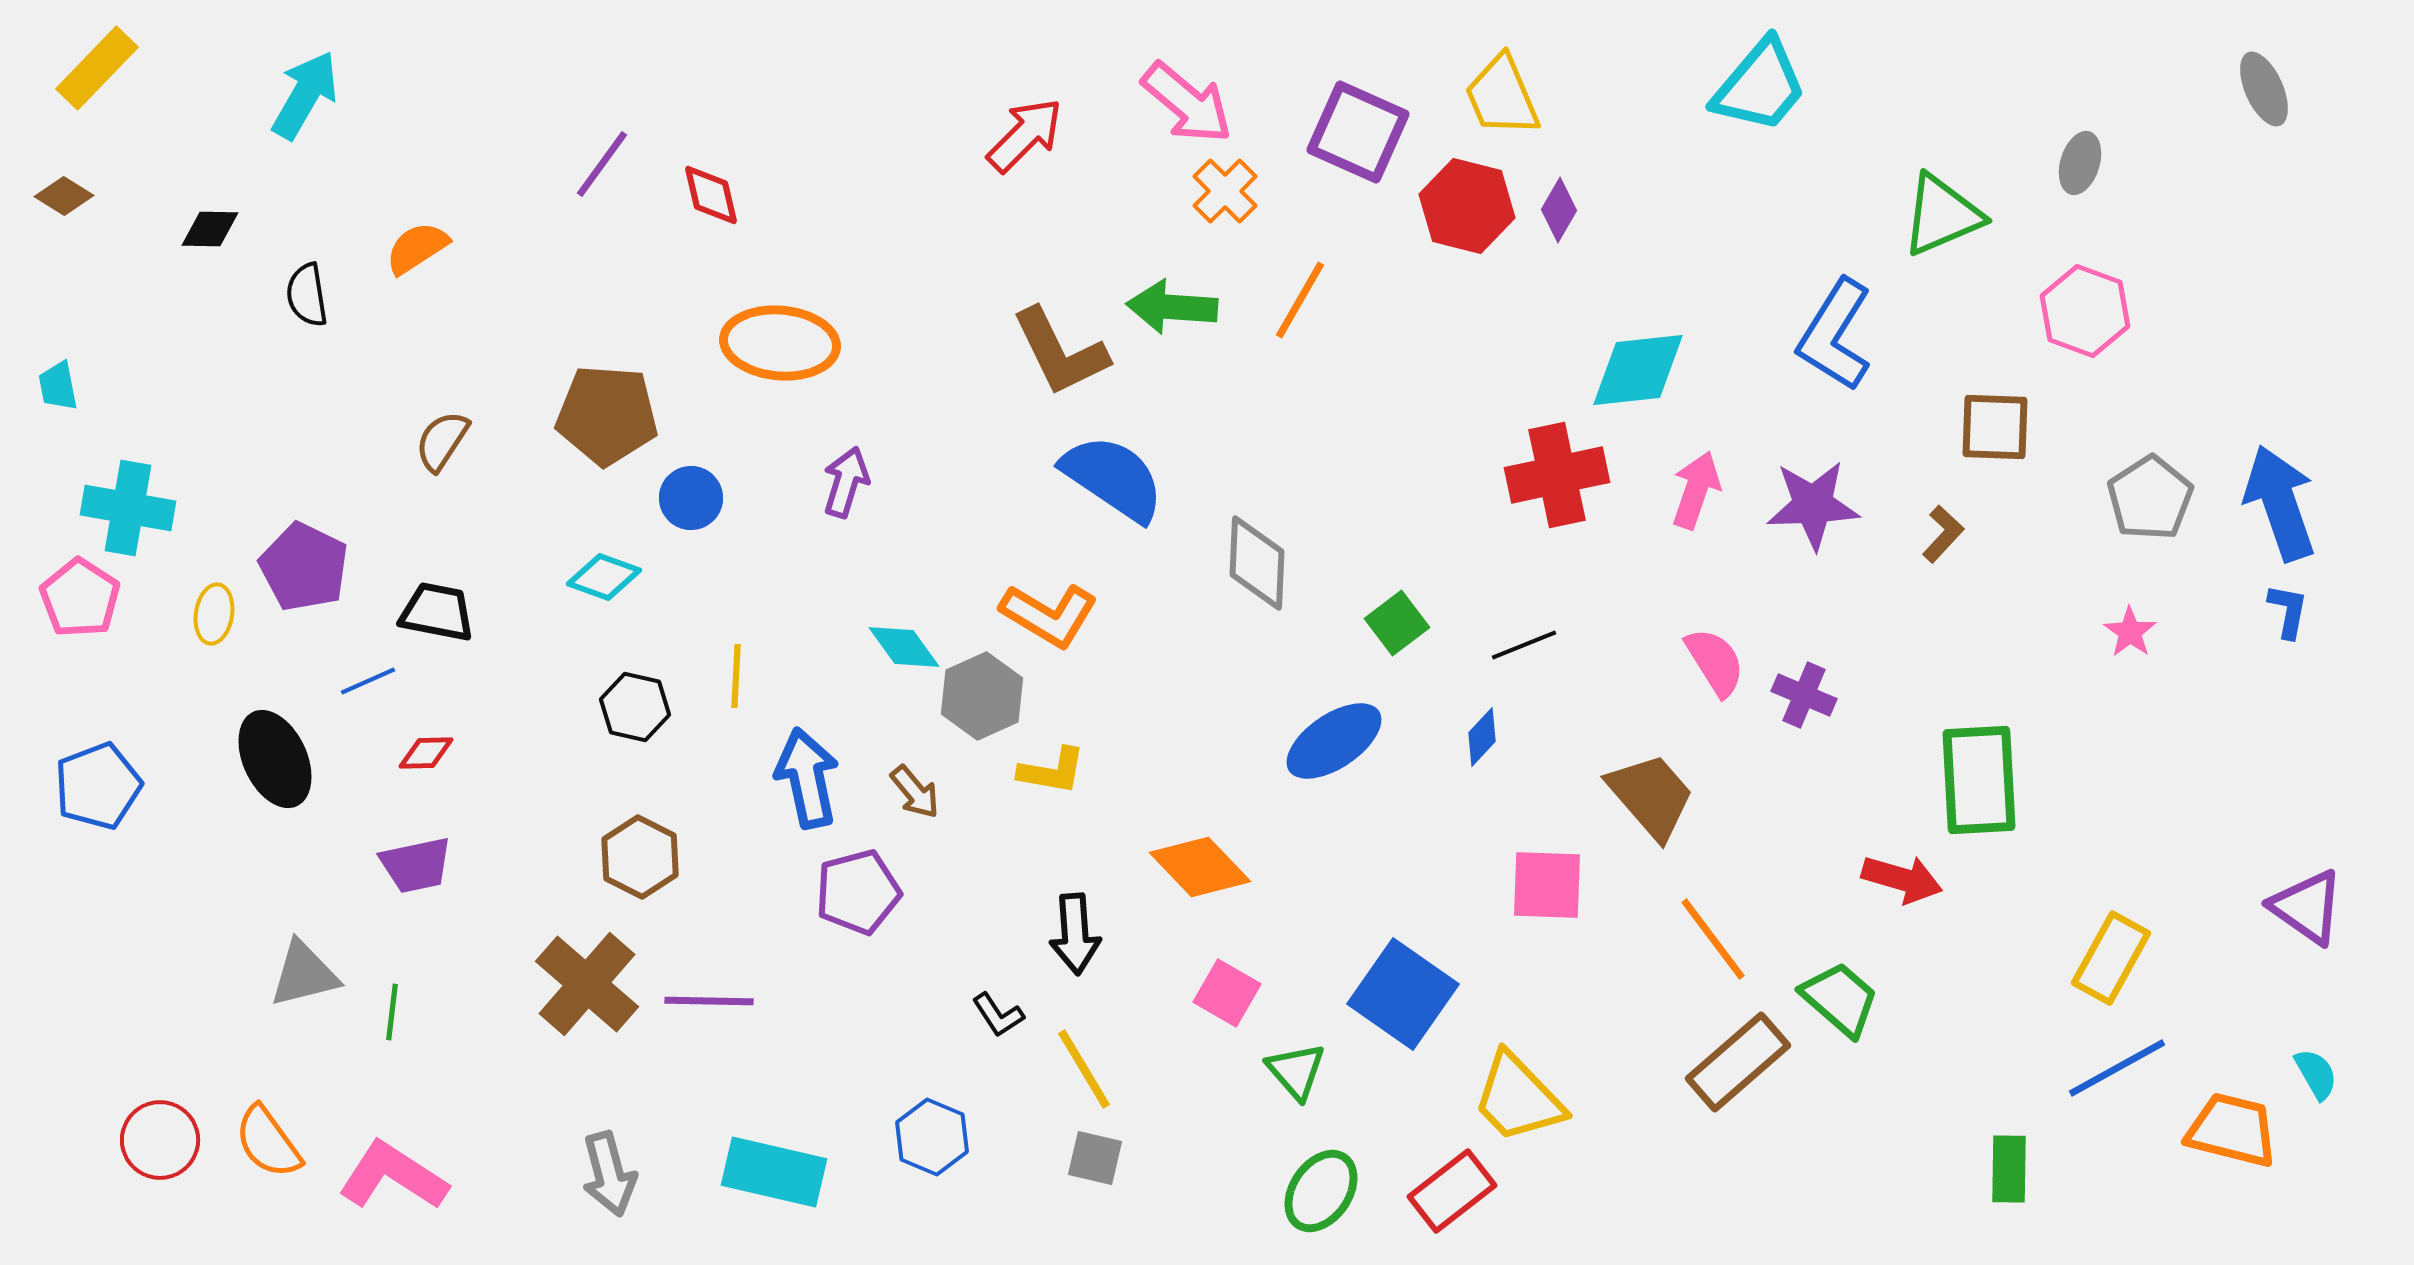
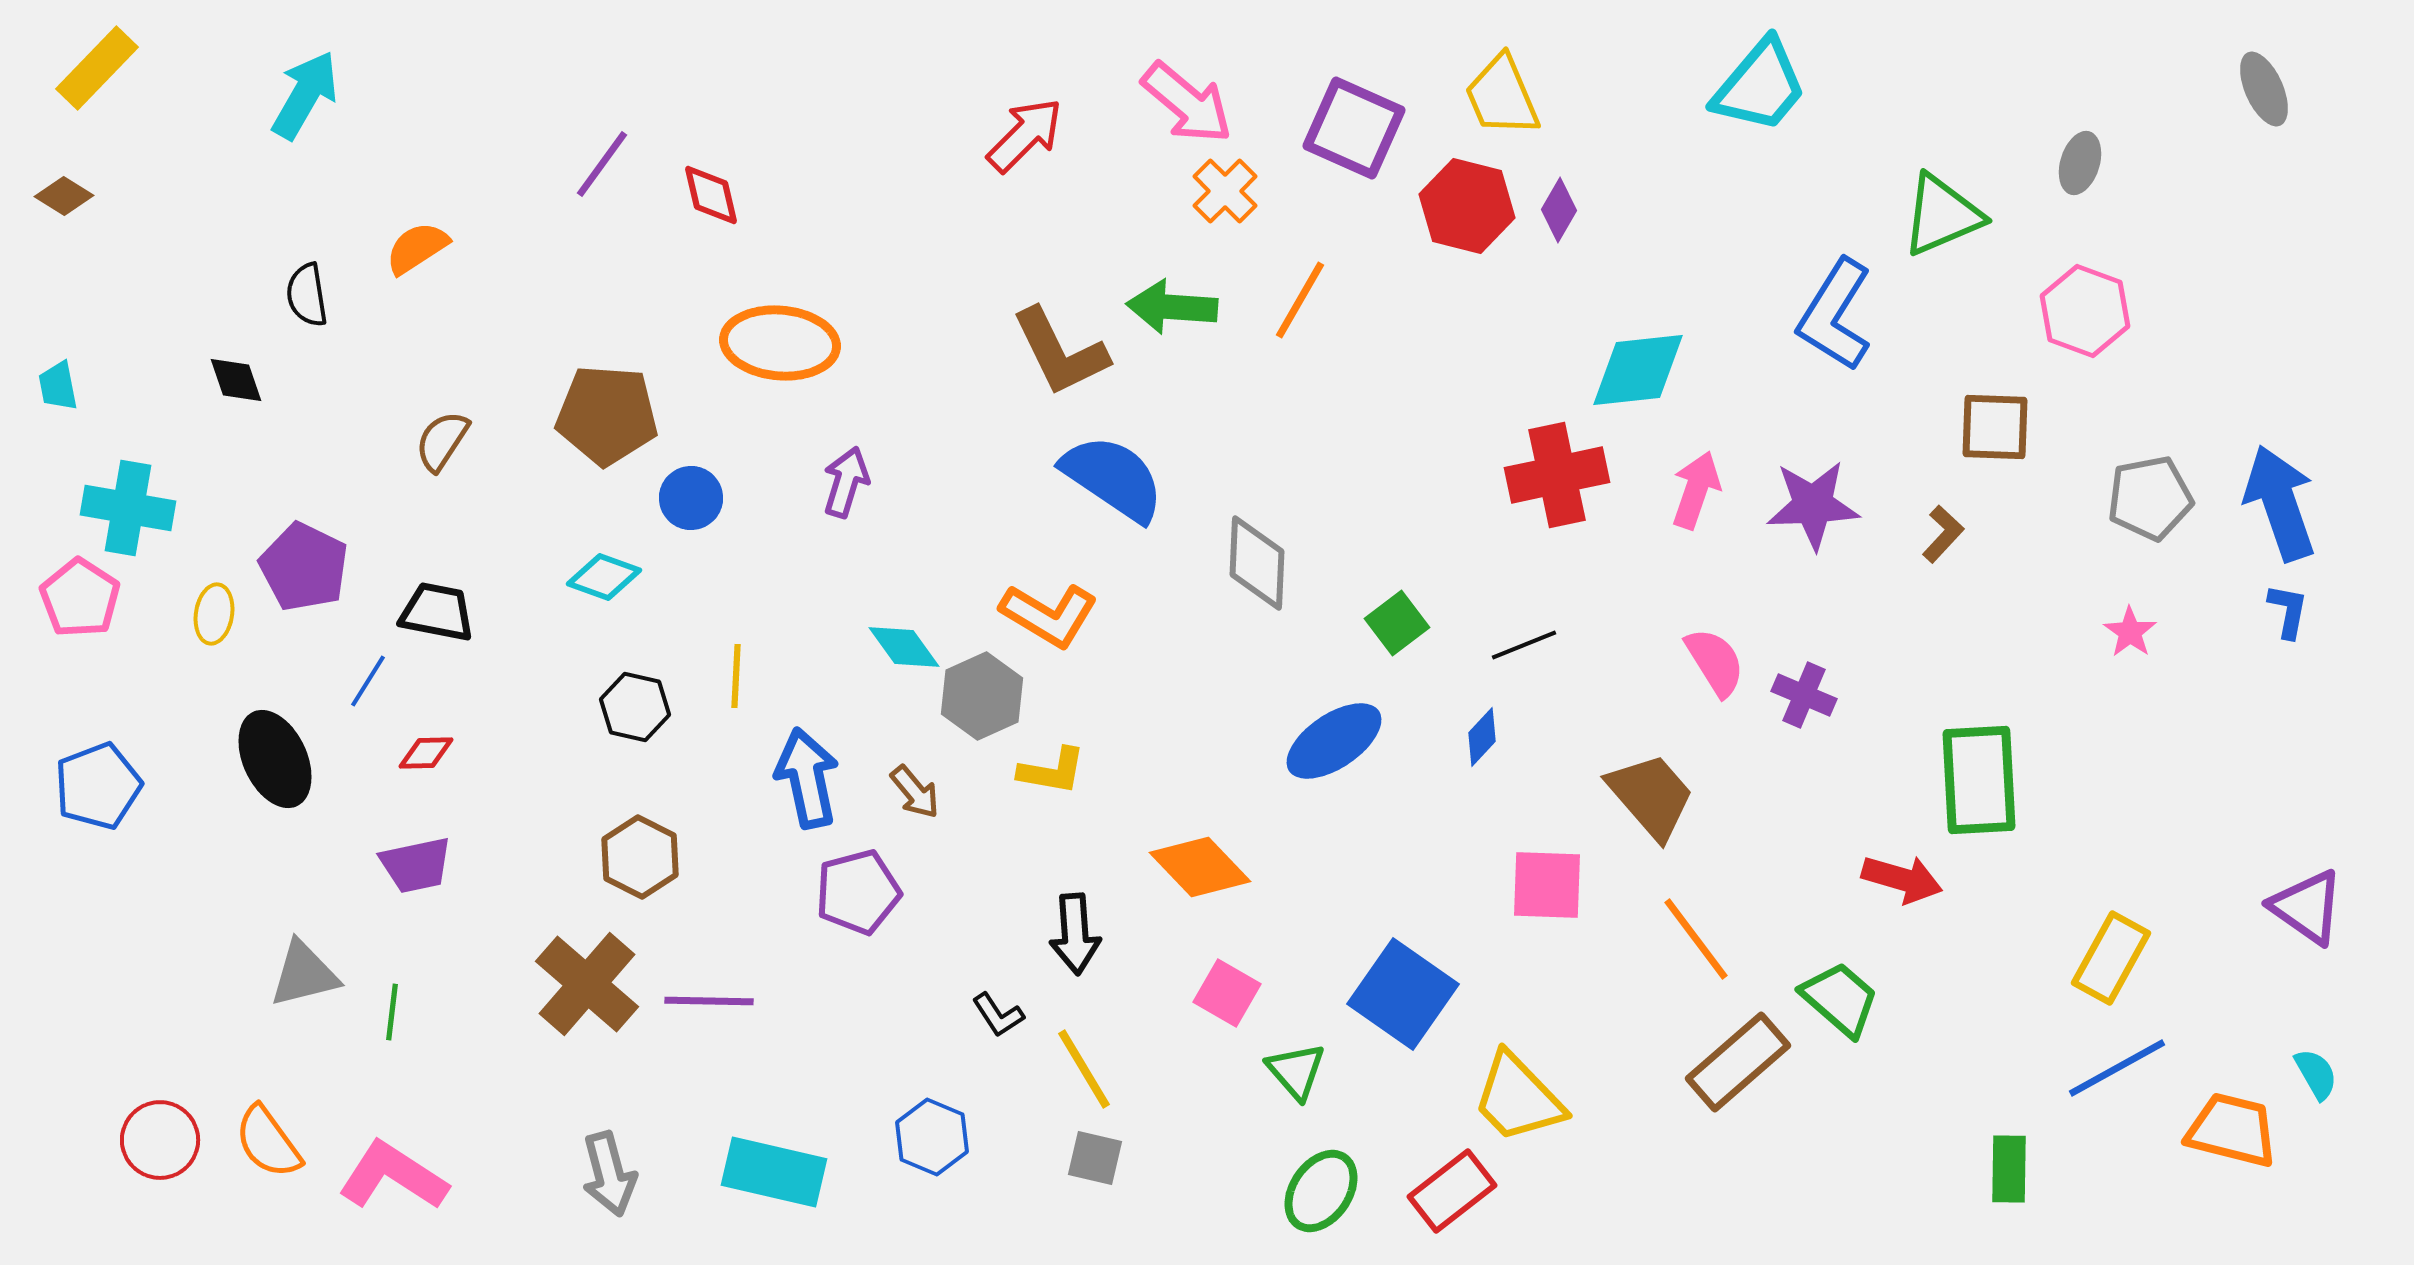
purple square at (1358, 132): moved 4 px left, 4 px up
black diamond at (210, 229): moved 26 px right, 151 px down; rotated 70 degrees clockwise
blue L-shape at (1835, 335): moved 20 px up
gray pentagon at (2150, 498): rotated 22 degrees clockwise
blue line at (368, 681): rotated 34 degrees counterclockwise
orange line at (1713, 939): moved 17 px left
